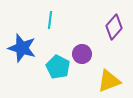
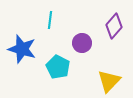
purple diamond: moved 1 px up
blue star: moved 1 px down
purple circle: moved 11 px up
yellow triangle: rotated 25 degrees counterclockwise
